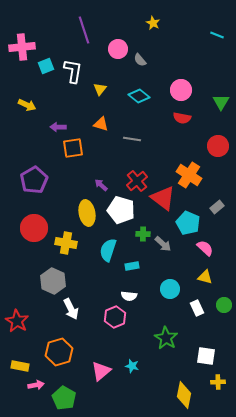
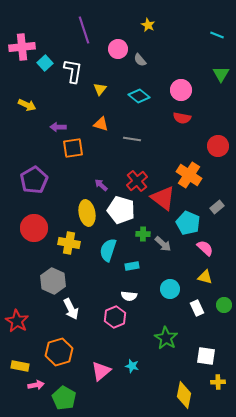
yellow star at (153, 23): moved 5 px left, 2 px down
cyan square at (46, 66): moved 1 px left, 3 px up; rotated 21 degrees counterclockwise
green triangle at (221, 102): moved 28 px up
yellow cross at (66, 243): moved 3 px right
